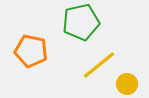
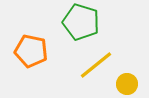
green pentagon: rotated 30 degrees clockwise
yellow line: moved 3 px left
